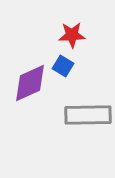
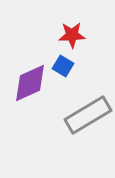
gray rectangle: rotated 30 degrees counterclockwise
